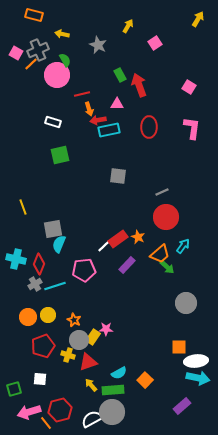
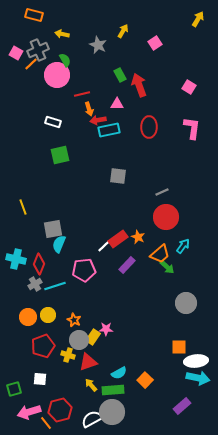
yellow arrow at (128, 26): moved 5 px left, 5 px down
